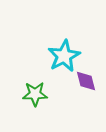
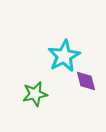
green star: rotated 10 degrees counterclockwise
